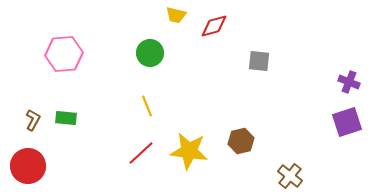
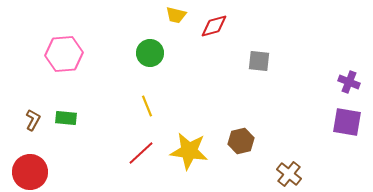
purple square: rotated 28 degrees clockwise
red circle: moved 2 px right, 6 px down
brown cross: moved 1 px left, 2 px up
